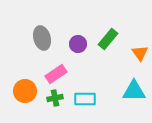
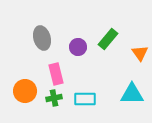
purple circle: moved 3 px down
pink rectangle: rotated 70 degrees counterclockwise
cyan triangle: moved 2 px left, 3 px down
green cross: moved 1 px left
